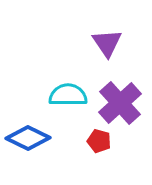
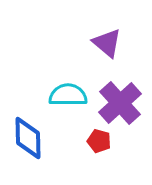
purple triangle: rotated 16 degrees counterclockwise
blue diamond: rotated 63 degrees clockwise
